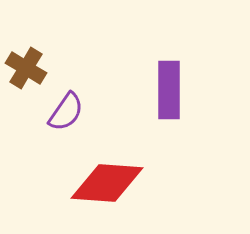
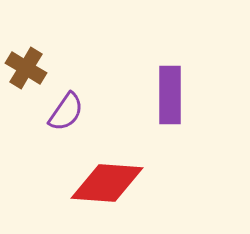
purple rectangle: moved 1 px right, 5 px down
